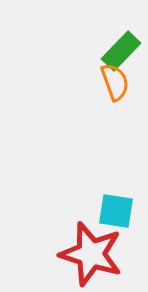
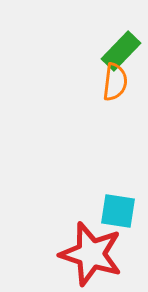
orange semicircle: rotated 27 degrees clockwise
cyan square: moved 2 px right
